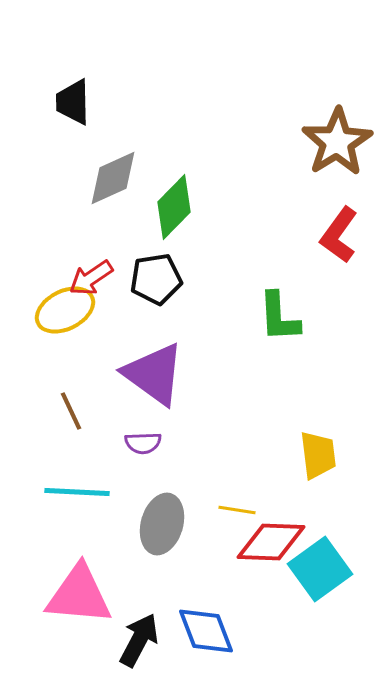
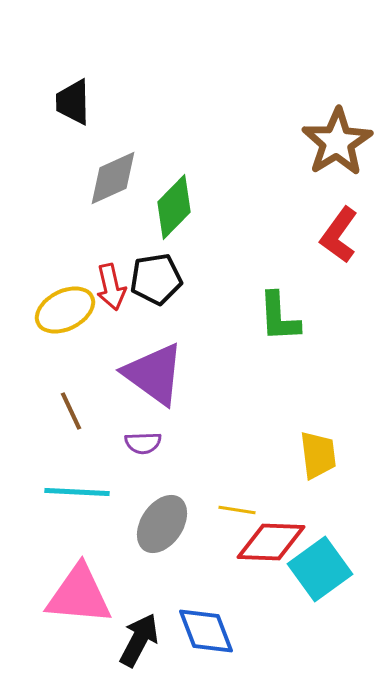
red arrow: moved 20 px right, 9 px down; rotated 69 degrees counterclockwise
gray ellipse: rotated 18 degrees clockwise
